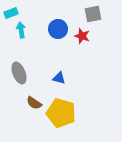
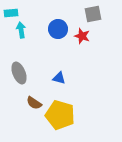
cyan rectangle: rotated 16 degrees clockwise
yellow pentagon: moved 1 px left, 2 px down
